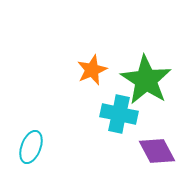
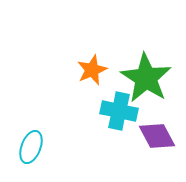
green star: moved 2 px up
cyan cross: moved 3 px up
purple diamond: moved 15 px up
